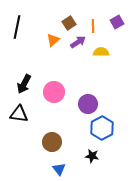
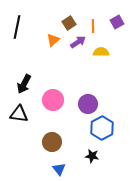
pink circle: moved 1 px left, 8 px down
